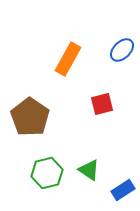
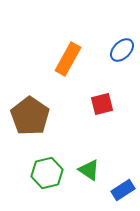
brown pentagon: moved 1 px up
